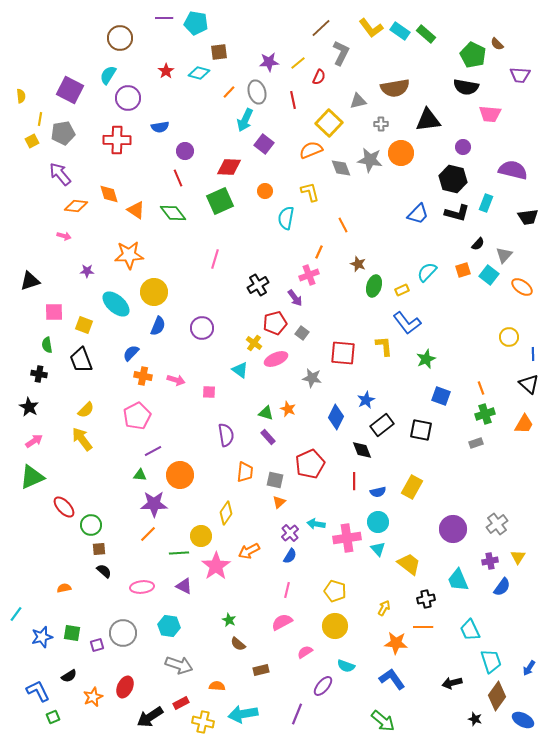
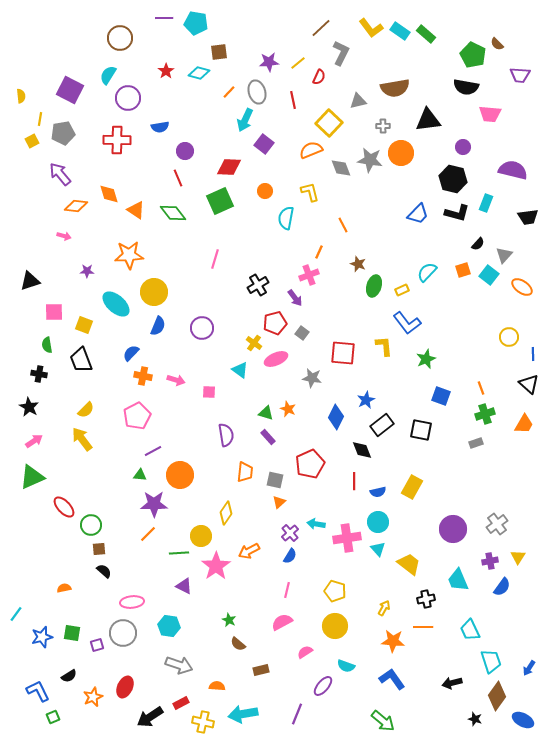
gray cross at (381, 124): moved 2 px right, 2 px down
pink ellipse at (142, 587): moved 10 px left, 15 px down
orange star at (396, 643): moved 3 px left, 2 px up
